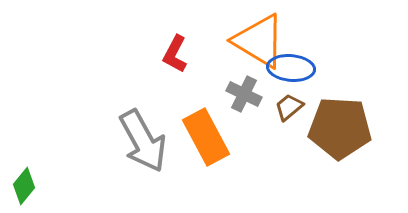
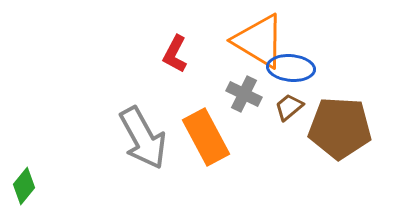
gray arrow: moved 3 px up
